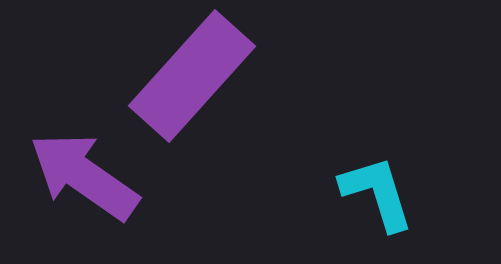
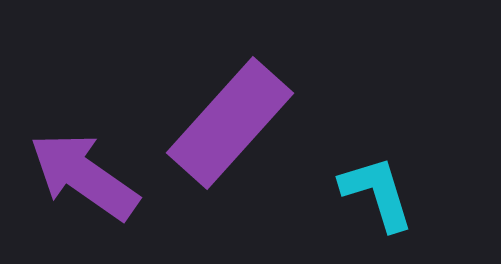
purple rectangle: moved 38 px right, 47 px down
